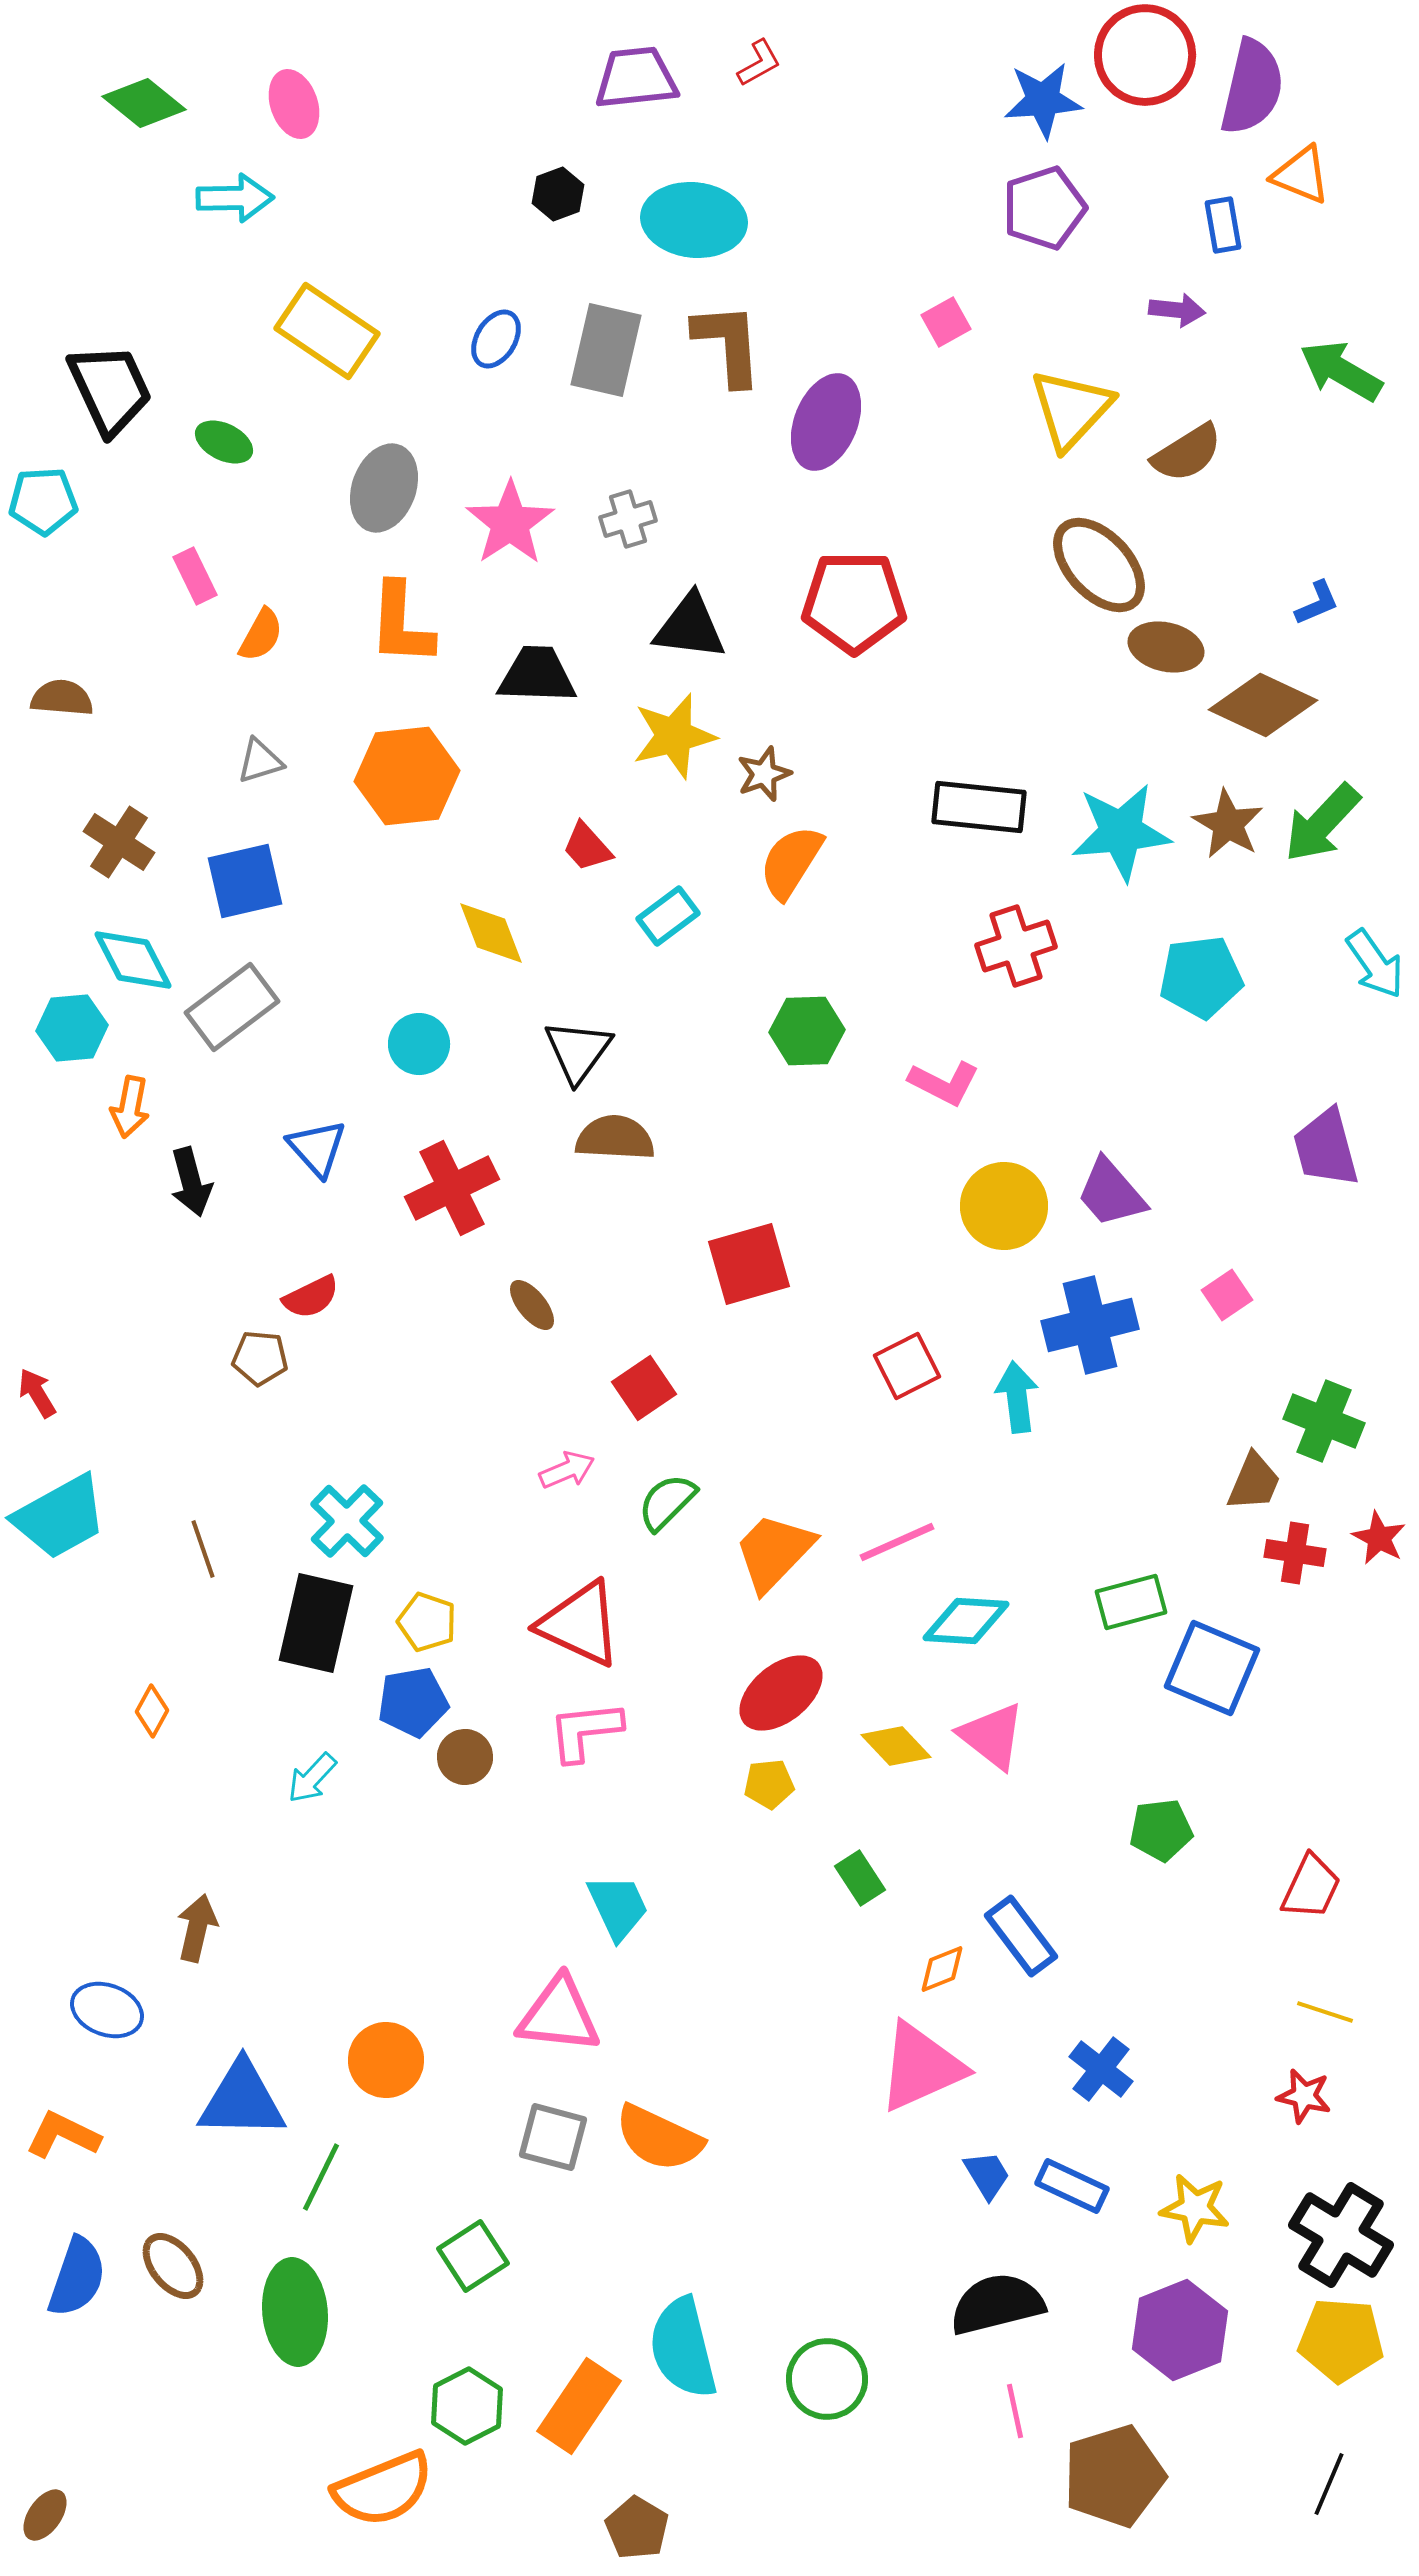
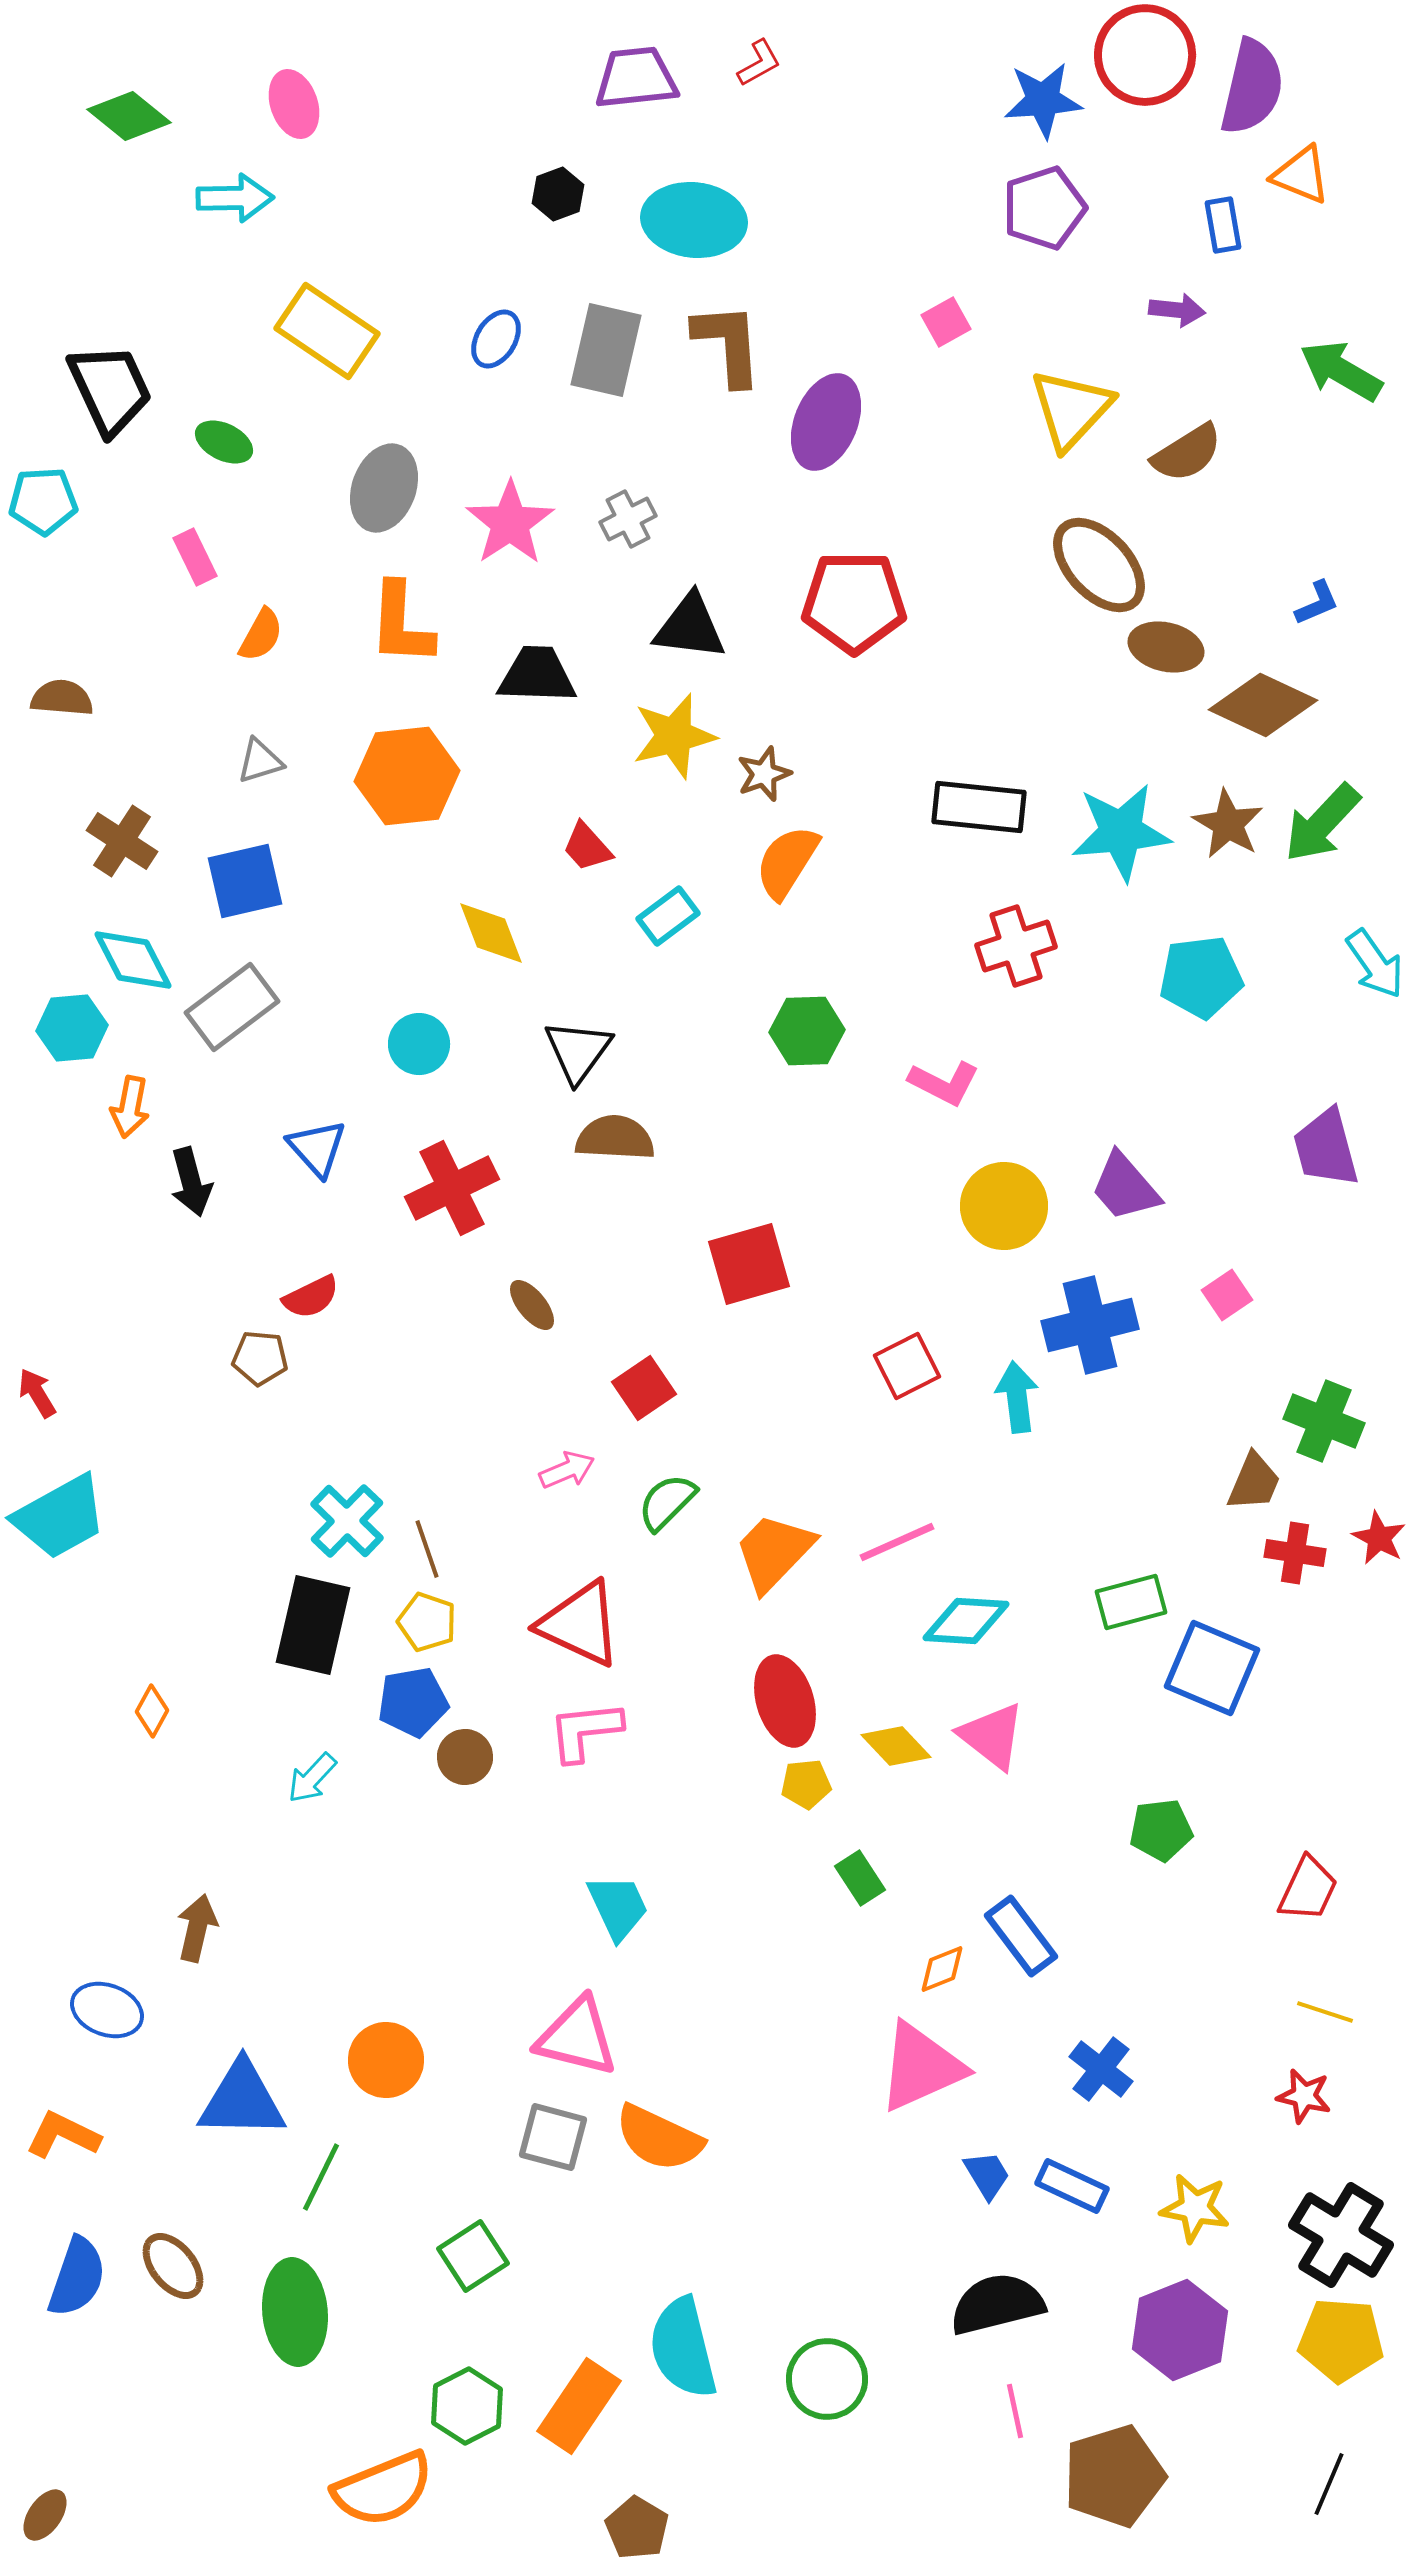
green diamond at (144, 103): moved 15 px left, 13 px down
gray cross at (628, 519): rotated 10 degrees counterclockwise
pink rectangle at (195, 576): moved 19 px up
brown cross at (119, 842): moved 3 px right, 1 px up
orange semicircle at (791, 862): moved 4 px left
purple trapezoid at (1111, 1193): moved 14 px right, 6 px up
brown line at (203, 1549): moved 224 px right
black rectangle at (316, 1623): moved 3 px left, 2 px down
red ellipse at (781, 1693): moved 4 px right, 8 px down; rotated 68 degrees counterclockwise
yellow pentagon at (769, 1784): moved 37 px right
red trapezoid at (1311, 1887): moved 3 px left, 2 px down
pink triangle at (559, 2015): moved 18 px right, 22 px down; rotated 8 degrees clockwise
